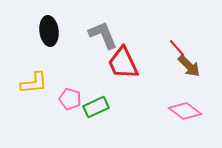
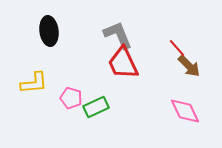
gray L-shape: moved 15 px right
pink pentagon: moved 1 px right, 1 px up
pink diamond: rotated 28 degrees clockwise
